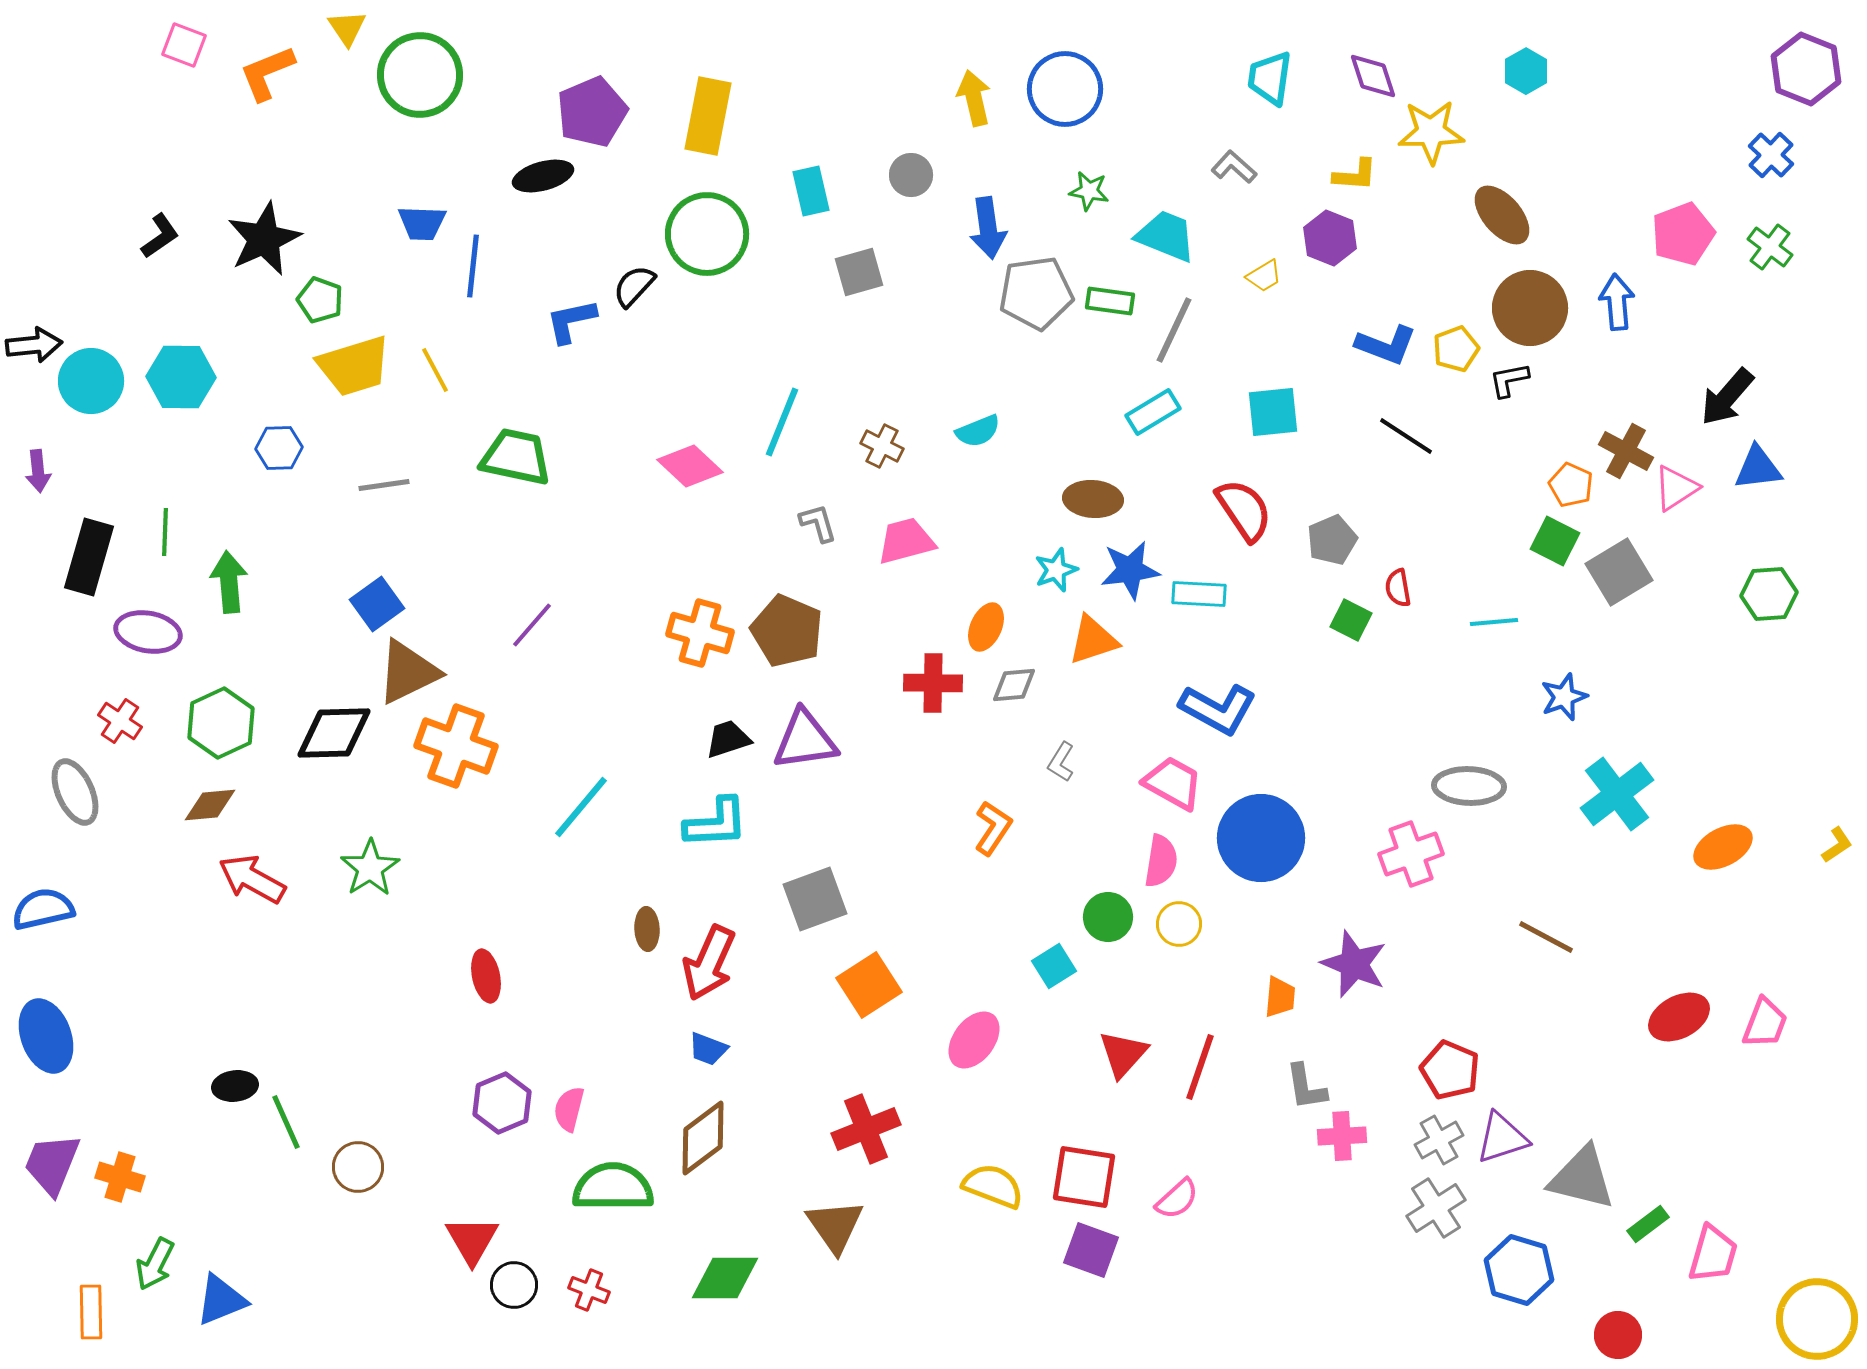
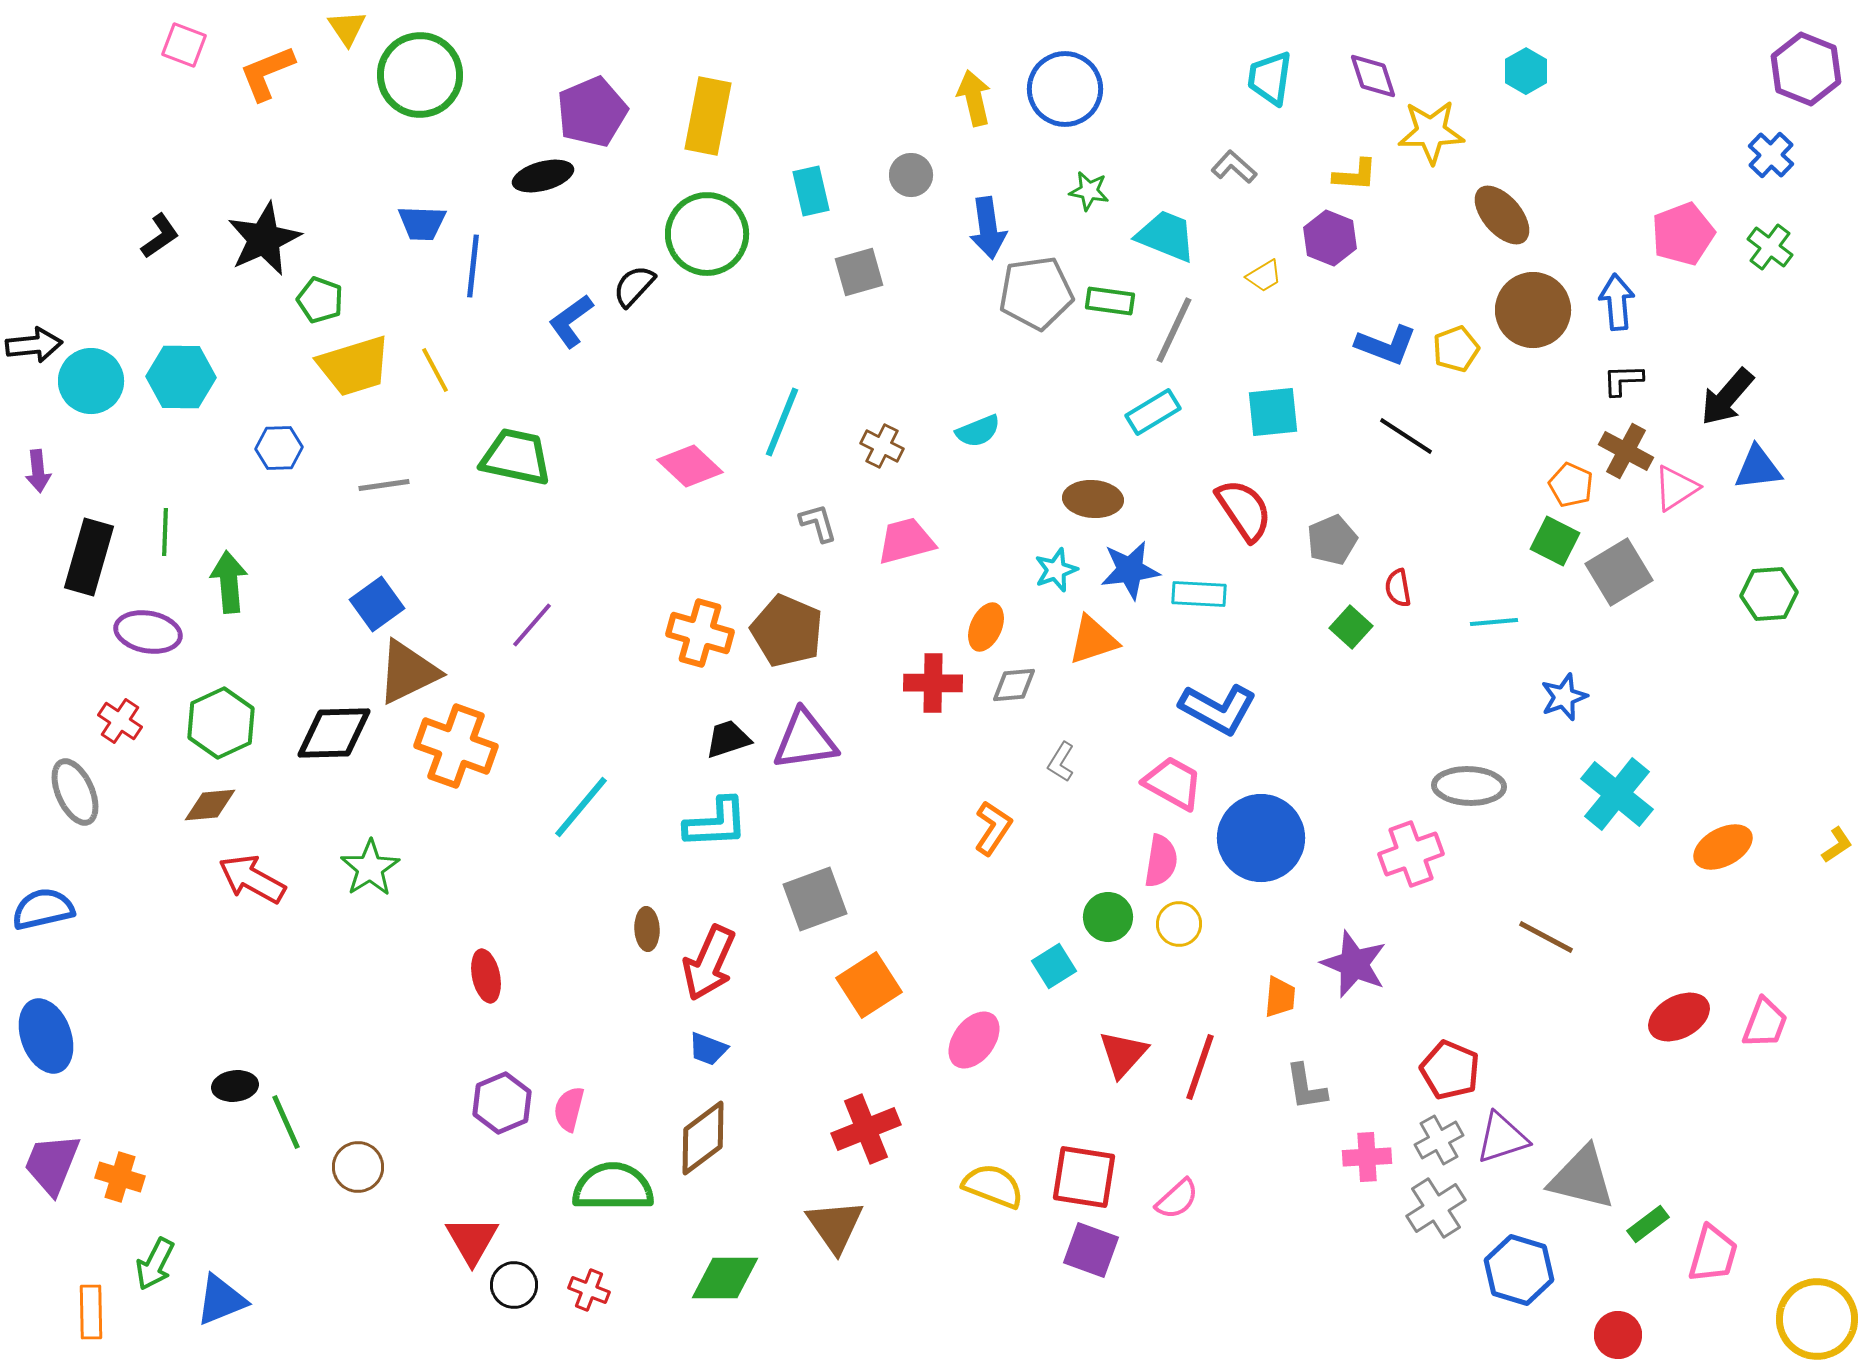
brown circle at (1530, 308): moved 3 px right, 2 px down
blue L-shape at (571, 321): rotated 24 degrees counterclockwise
black L-shape at (1509, 380): moved 114 px right; rotated 9 degrees clockwise
green square at (1351, 620): moved 7 px down; rotated 15 degrees clockwise
cyan cross at (1617, 794): rotated 14 degrees counterclockwise
pink cross at (1342, 1136): moved 25 px right, 21 px down
